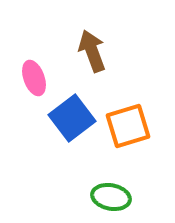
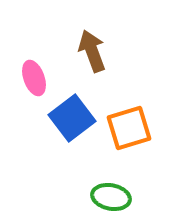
orange square: moved 1 px right, 2 px down
